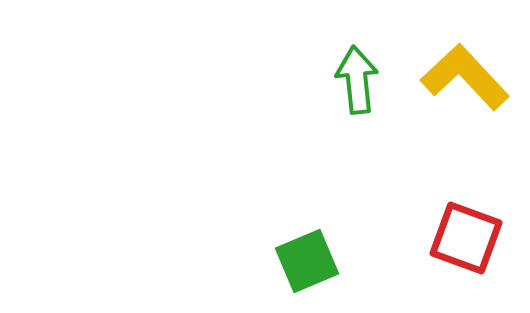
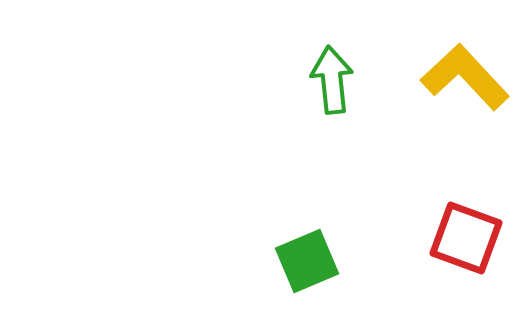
green arrow: moved 25 px left
